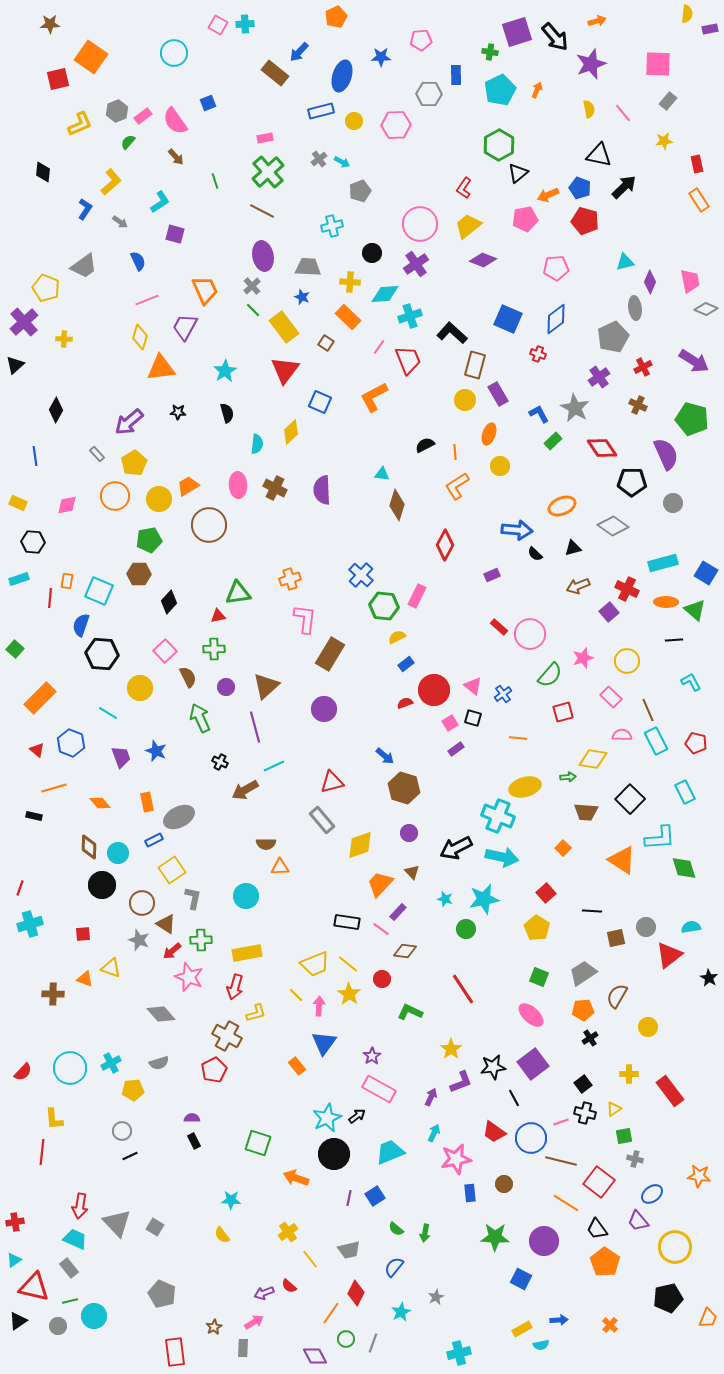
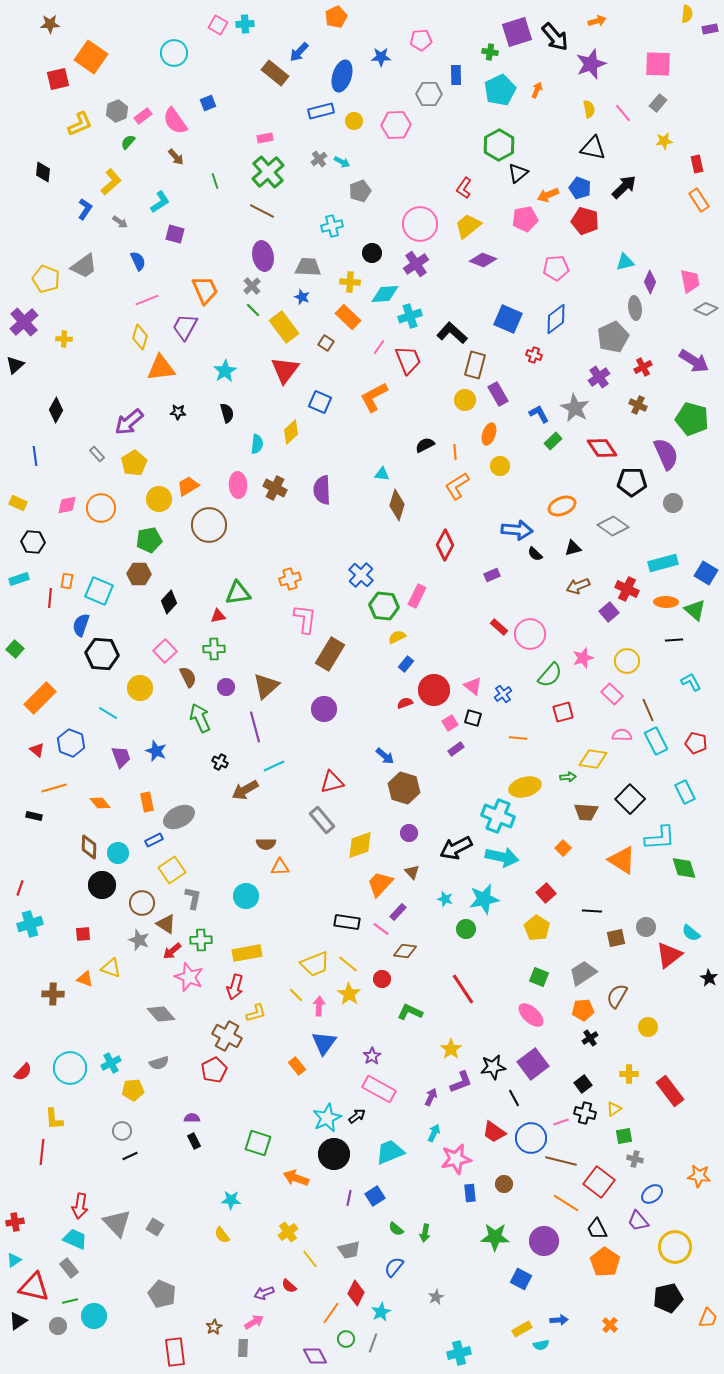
gray rectangle at (668, 101): moved 10 px left, 2 px down
black triangle at (599, 155): moved 6 px left, 7 px up
yellow pentagon at (46, 288): moved 9 px up
red cross at (538, 354): moved 4 px left, 1 px down
orange circle at (115, 496): moved 14 px left, 12 px down
blue rectangle at (406, 664): rotated 14 degrees counterclockwise
pink rectangle at (611, 697): moved 1 px right, 3 px up
cyan semicircle at (691, 927): moved 6 px down; rotated 132 degrees counterclockwise
black trapezoid at (597, 1229): rotated 10 degrees clockwise
cyan star at (401, 1312): moved 20 px left
